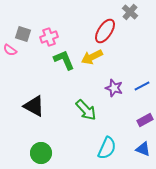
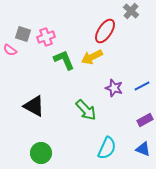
gray cross: moved 1 px right, 1 px up
pink cross: moved 3 px left
